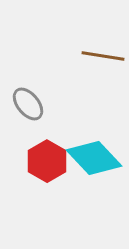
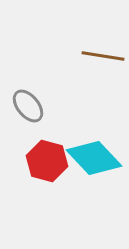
gray ellipse: moved 2 px down
red hexagon: rotated 15 degrees counterclockwise
